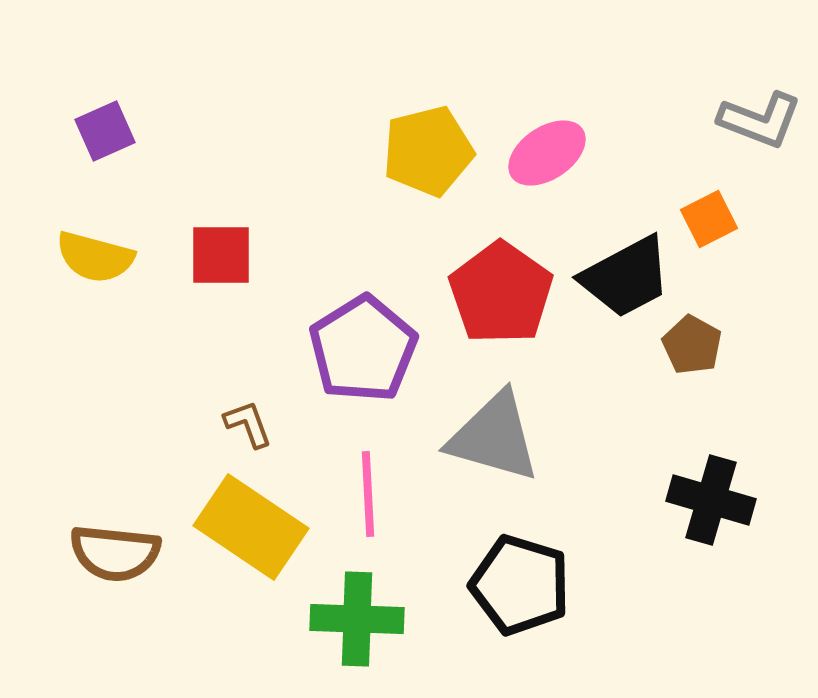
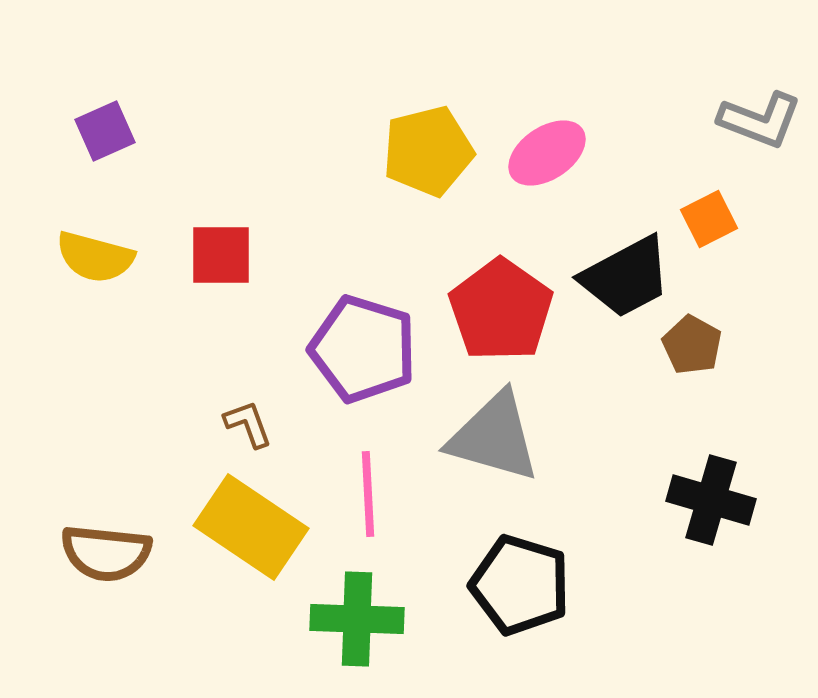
red pentagon: moved 17 px down
purple pentagon: rotated 23 degrees counterclockwise
brown semicircle: moved 9 px left
